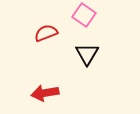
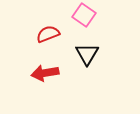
red semicircle: moved 2 px right, 1 px down
red arrow: moved 20 px up
